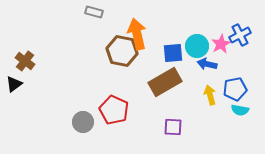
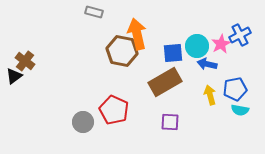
black triangle: moved 8 px up
purple square: moved 3 px left, 5 px up
